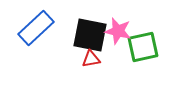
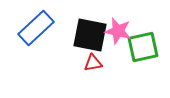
red triangle: moved 2 px right, 4 px down
